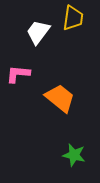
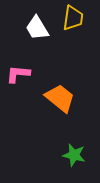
white trapezoid: moved 1 px left, 4 px up; rotated 68 degrees counterclockwise
